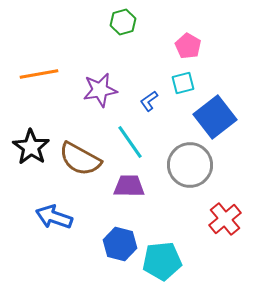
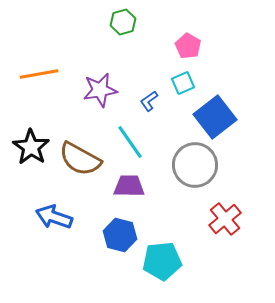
cyan square: rotated 10 degrees counterclockwise
gray circle: moved 5 px right
blue hexagon: moved 9 px up
